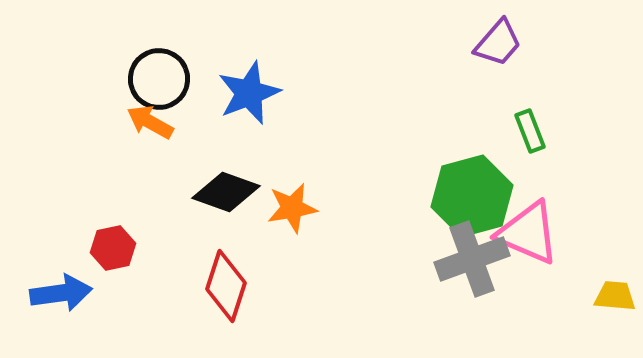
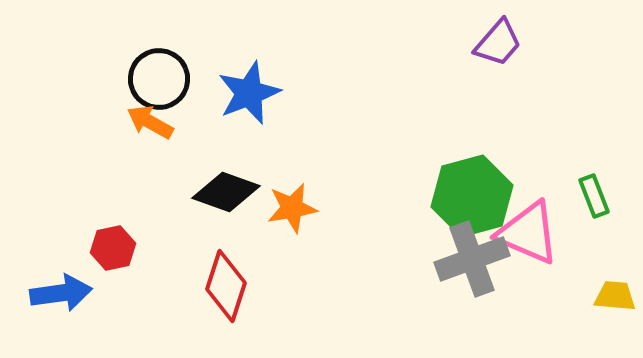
green rectangle: moved 64 px right, 65 px down
